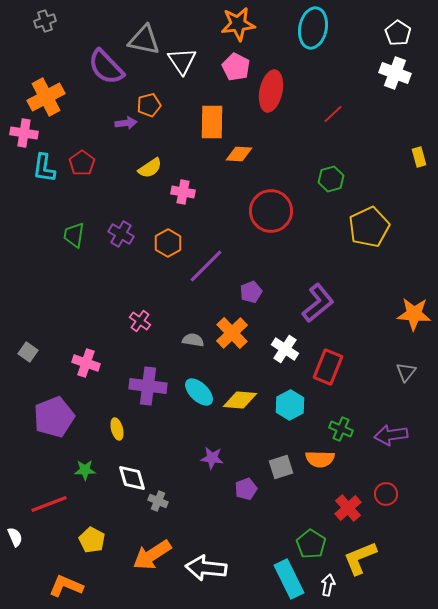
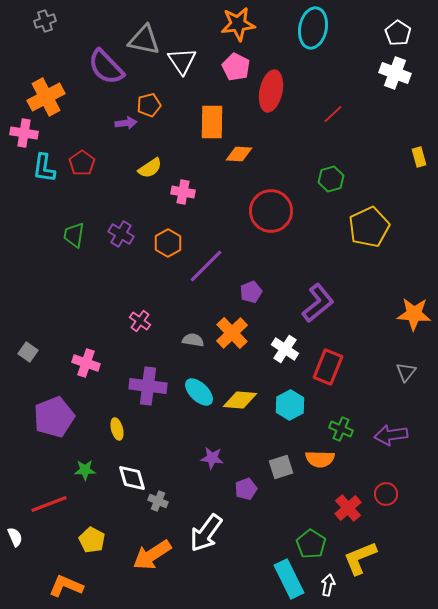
white arrow at (206, 568): moved 35 px up; rotated 60 degrees counterclockwise
